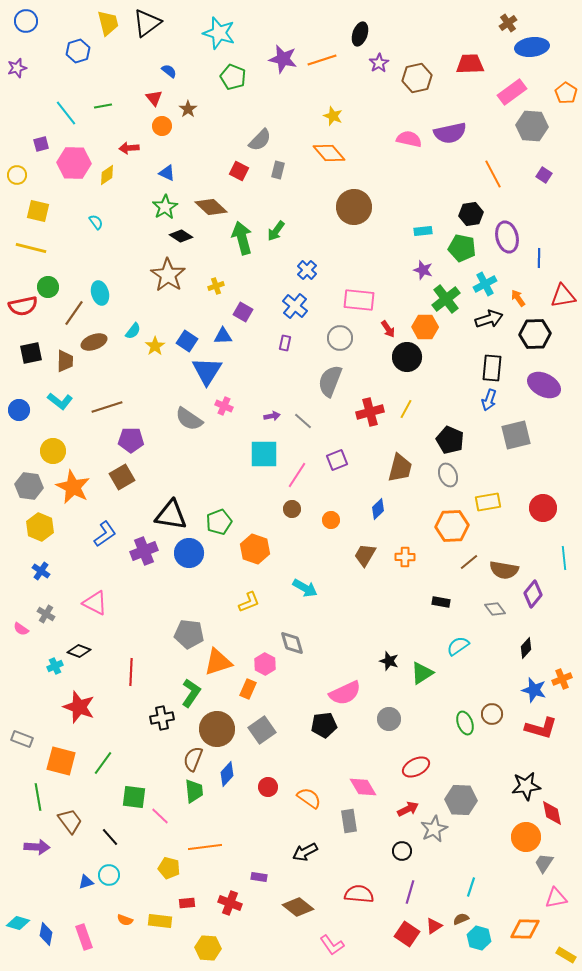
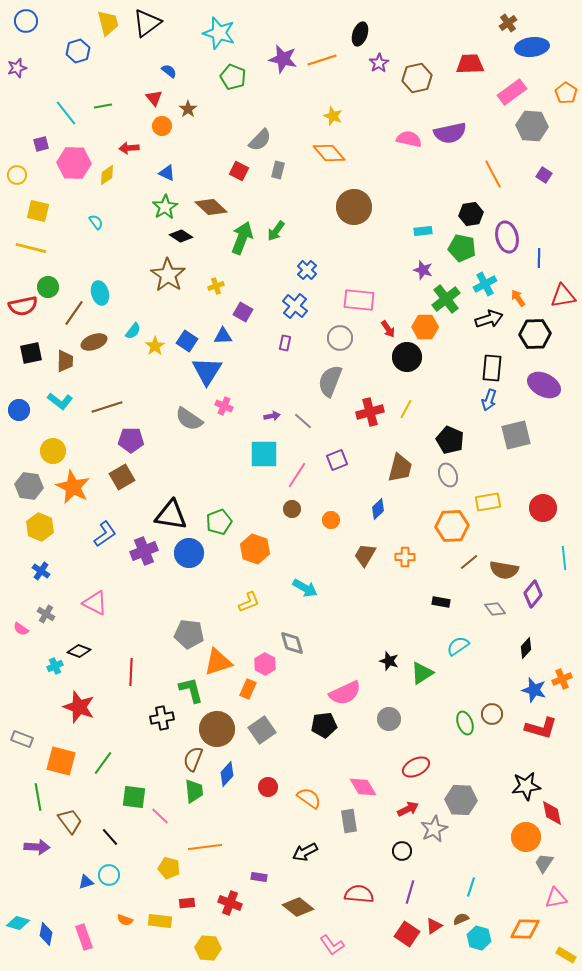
green arrow at (242, 238): rotated 36 degrees clockwise
green L-shape at (191, 693): moved 3 px up; rotated 48 degrees counterclockwise
